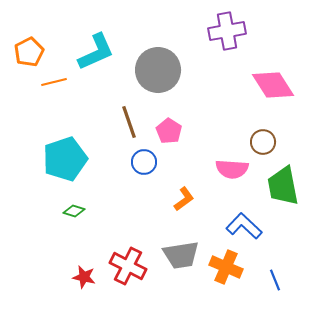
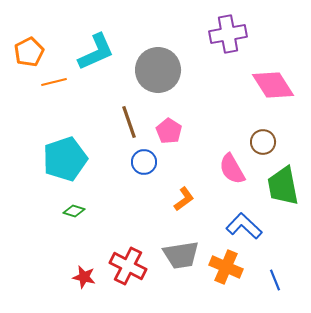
purple cross: moved 1 px right, 3 px down
pink semicircle: rotated 56 degrees clockwise
